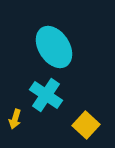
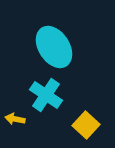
yellow arrow: rotated 84 degrees clockwise
